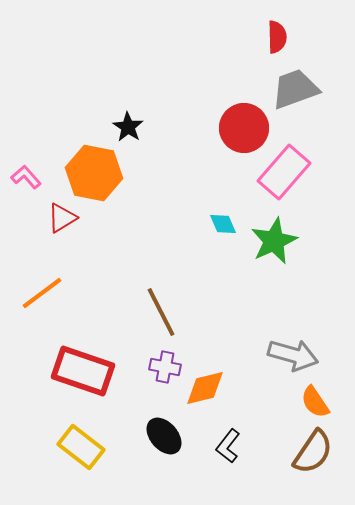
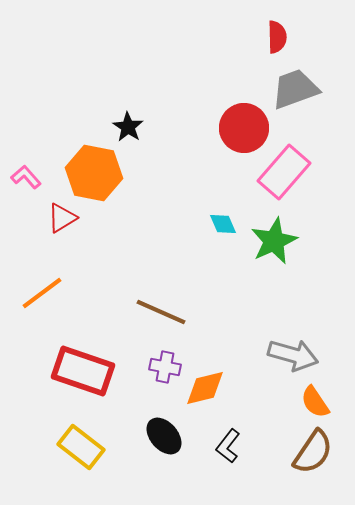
brown line: rotated 39 degrees counterclockwise
